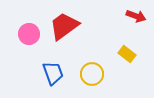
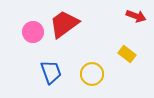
red trapezoid: moved 2 px up
pink circle: moved 4 px right, 2 px up
blue trapezoid: moved 2 px left, 1 px up
